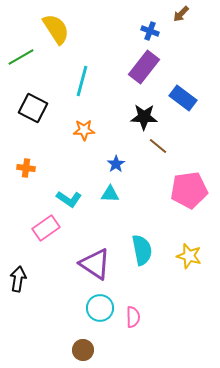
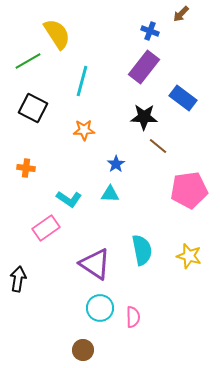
yellow semicircle: moved 1 px right, 5 px down
green line: moved 7 px right, 4 px down
